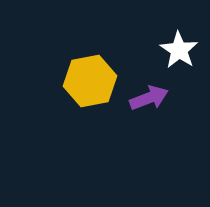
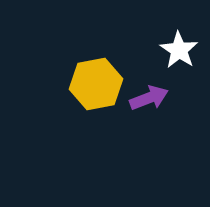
yellow hexagon: moved 6 px right, 3 px down
